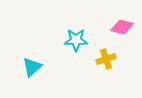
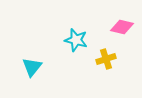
cyan star: rotated 15 degrees clockwise
cyan triangle: rotated 10 degrees counterclockwise
